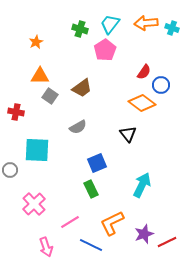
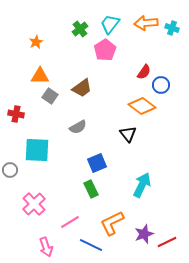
green cross: rotated 35 degrees clockwise
orange diamond: moved 3 px down
red cross: moved 2 px down
